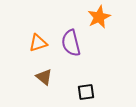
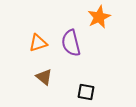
black square: rotated 18 degrees clockwise
